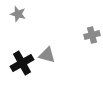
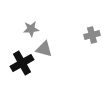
gray star: moved 13 px right, 15 px down; rotated 21 degrees counterclockwise
gray triangle: moved 3 px left, 6 px up
